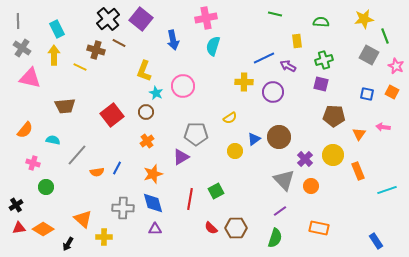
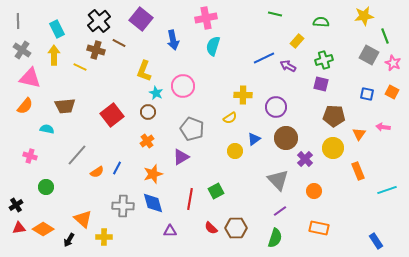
black cross at (108, 19): moved 9 px left, 2 px down
yellow star at (364, 19): moved 3 px up
yellow rectangle at (297, 41): rotated 48 degrees clockwise
gray cross at (22, 48): moved 2 px down
pink star at (396, 66): moved 3 px left, 3 px up
yellow cross at (244, 82): moved 1 px left, 13 px down
purple circle at (273, 92): moved 3 px right, 15 px down
brown circle at (146, 112): moved 2 px right
orange semicircle at (25, 130): moved 24 px up
gray pentagon at (196, 134): moved 4 px left, 5 px up; rotated 20 degrees clockwise
brown circle at (279, 137): moved 7 px right, 1 px down
cyan semicircle at (53, 140): moved 6 px left, 11 px up
yellow circle at (333, 155): moved 7 px up
pink cross at (33, 163): moved 3 px left, 7 px up
orange semicircle at (97, 172): rotated 24 degrees counterclockwise
gray triangle at (284, 180): moved 6 px left
orange circle at (311, 186): moved 3 px right, 5 px down
gray cross at (123, 208): moved 2 px up
purple triangle at (155, 229): moved 15 px right, 2 px down
black arrow at (68, 244): moved 1 px right, 4 px up
